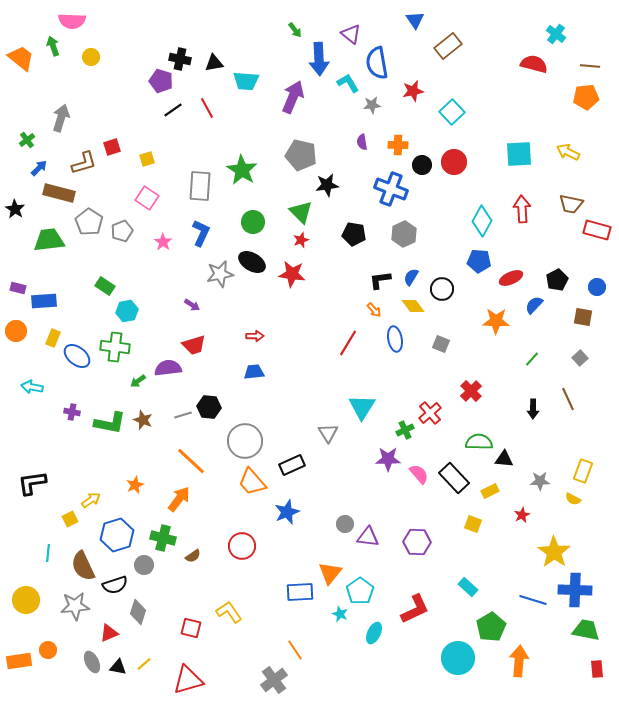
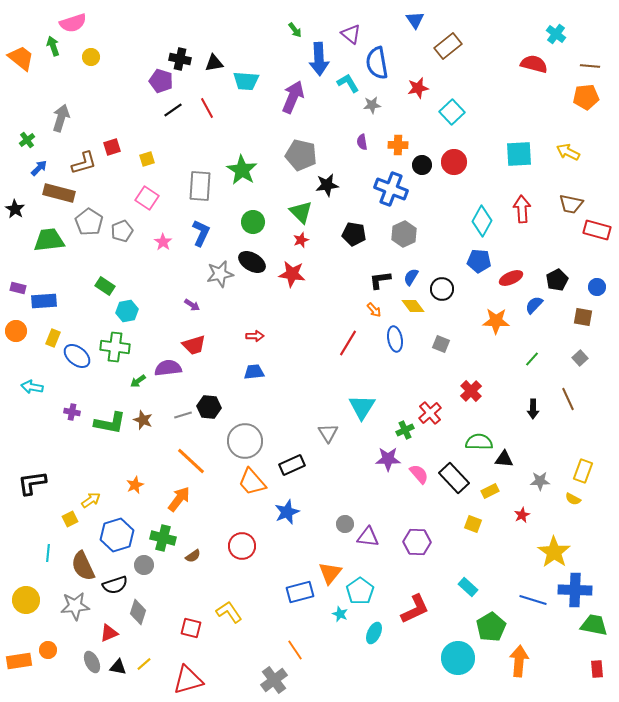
pink semicircle at (72, 21): moved 1 px right, 2 px down; rotated 20 degrees counterclockwise
red star at (413, 91): moved 5 px right, 3 px up
blue rectangle at (300, 592): rotated 12 degrees counterclockwise
green trapezoid at (586, 630): moved 8 px right, 5 px up
